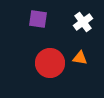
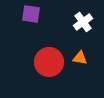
purple square: moved 7 px left, 5 px up
red circle: moved 1 px left, 1 px up
